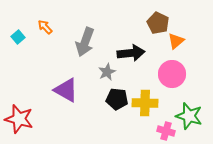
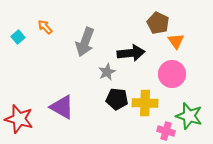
orange triangle: rotated 24 degrees counterclockwise
purple triangle: moved 4 px left, 17 px down
